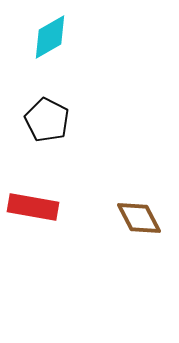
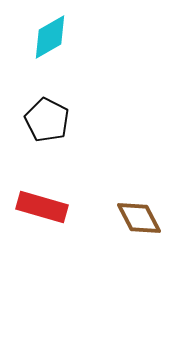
red rectangle: moved 9 px right; rotated 6 degrees clockwise
